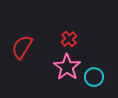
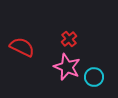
red semicircle: rotated 85 degrees clockwise
pink star: rotated 12 degrees counterclockwise
